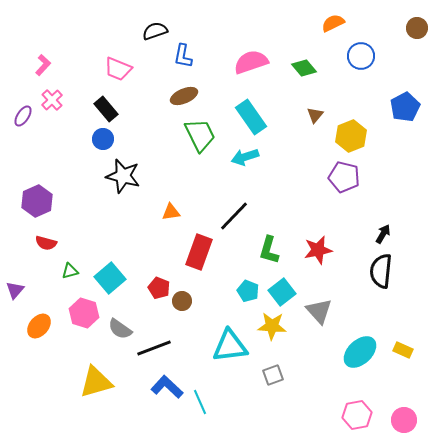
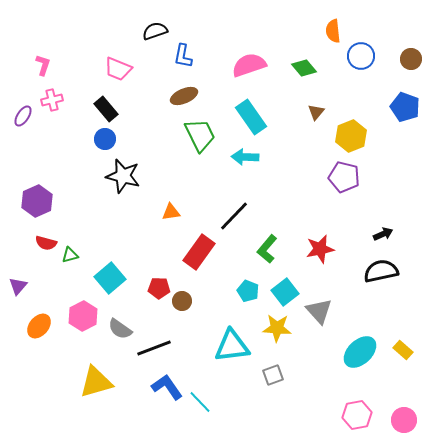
orange semicircle at (333, 23): moved 8 px down; rotated 70 degrees counterclockwise
brown circle at (417, 28): moved 6 px left, 31 px down
pink semicircle at (251, 62): moved 2 px left, 3 px down
pink L-shape at (43, 65): rotated 25 degrees counterclockwise
pink cross at (52, 100): rotated 30 degrees clockwise
blue pentagon at (405, 107): rotated 24 degrees counterclockwise
brown triangle at (315, 115): moved 1 px right, 3 px up
blue circle at (103, 139): moved 2 px right
cyan arrow at (245, 157): rotated 20 degrees clockwise
black arrow at (383, 234): rotated 36 degrees clockwise
green L-shape at (269, 250): moved 2 px left, 1 px up; rotated 24 degrees clockwise
red star at (318, 250): moved 2 px right, 1 px up
red rectangle at (199, 252): rotated 16 degrees clockwise
green triangle at (70, 271): moved 16 px up
black semicircle at (381, 271): rotated 72 degrees clockwise
red pentagon at (159, 288): rotated 20 degrees counterclockwise
purple triangle at (15, 290): moved 3 px right, 4 px up
cyan square at (282, 292): moved 3 px right
pink hexagon at (84, 313): moved 1 px left, 3 px down; rotated 16 degrees clockwise
yellow star at (272, 326): moved 5 px right, 2 px down
cyan triangle at (230, 346): moved 2 px right
yellow rectangle at (403, 350): rotated 18 degrees clockwise
blue L-shape at (167, 387): rotated 12 degrees clockwise
cyan line at (200, 402): rotated 20 degrees counterclockwise
